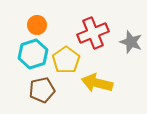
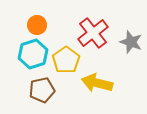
red cross: rotated 16 degrees counterclockwise
